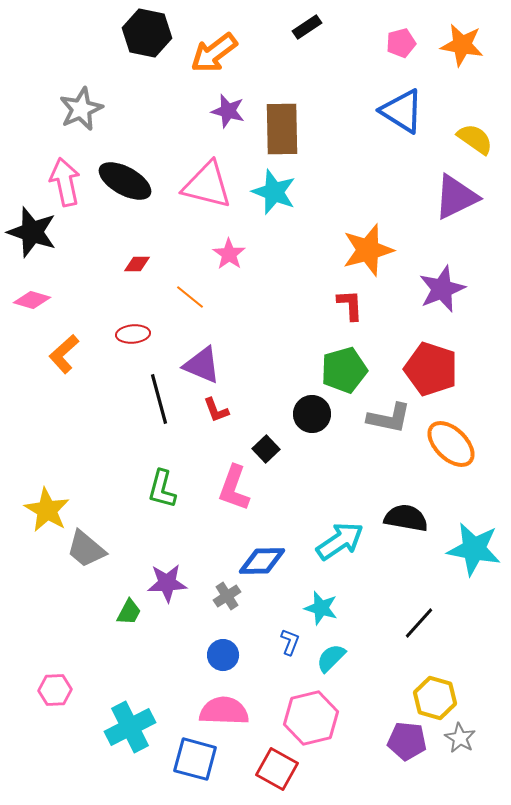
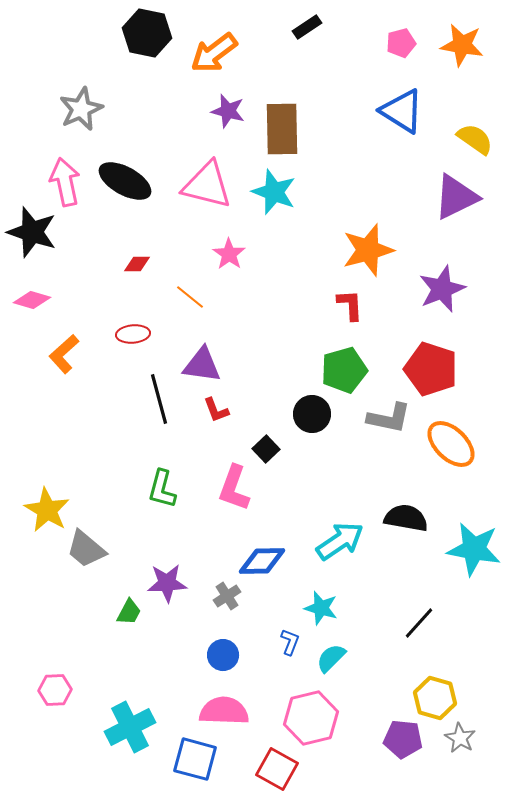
purple triangle at (202, 365): rotated 15 degrees counterclockwise
purple pentagon at (407, 741): moved 4 px left, 2 px up
